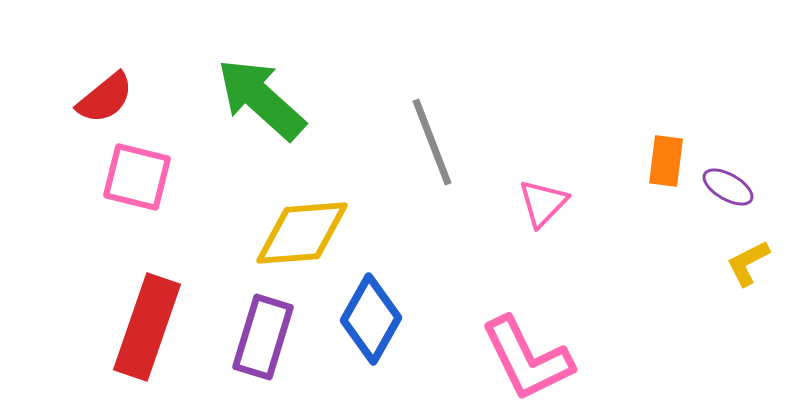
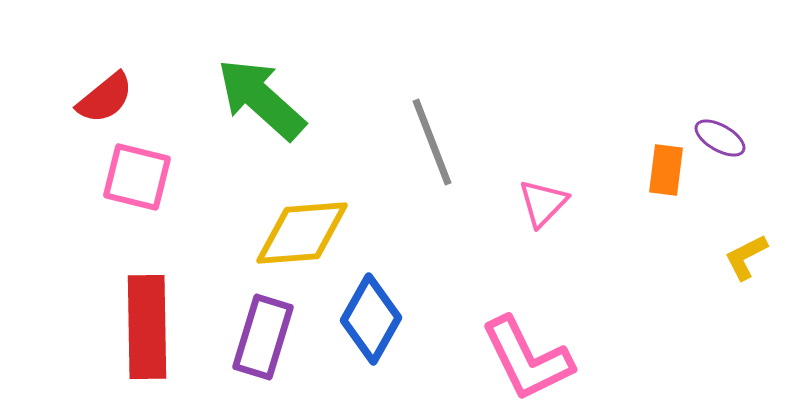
orange rectangle: moved 9 px down
purple ellipse: moved 8 px left, 49 px up
yellow L-shape: moved 2 px left, 6 px up
red rectangle: rotated 20 degrees counterclockwise
